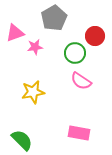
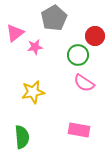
pink triangle: rotated 18 degrees counterclockwise
green circle: moved 3 px right, 2 px down
pink semicircle: moved 3 px right, 2 px down
pink rectangle: moved 3 px up
green semicircle: moved 3 px up; rotated 40 degrees clockwise
